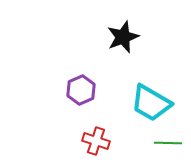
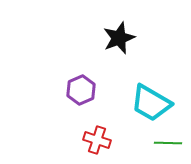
black star: moved 4 px left, 1 px down
red cross: moved 1 px right, 1 px up
